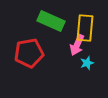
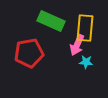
cyan star: moved 1 px left, 1 px up; rotated 24 degrees clockwise
